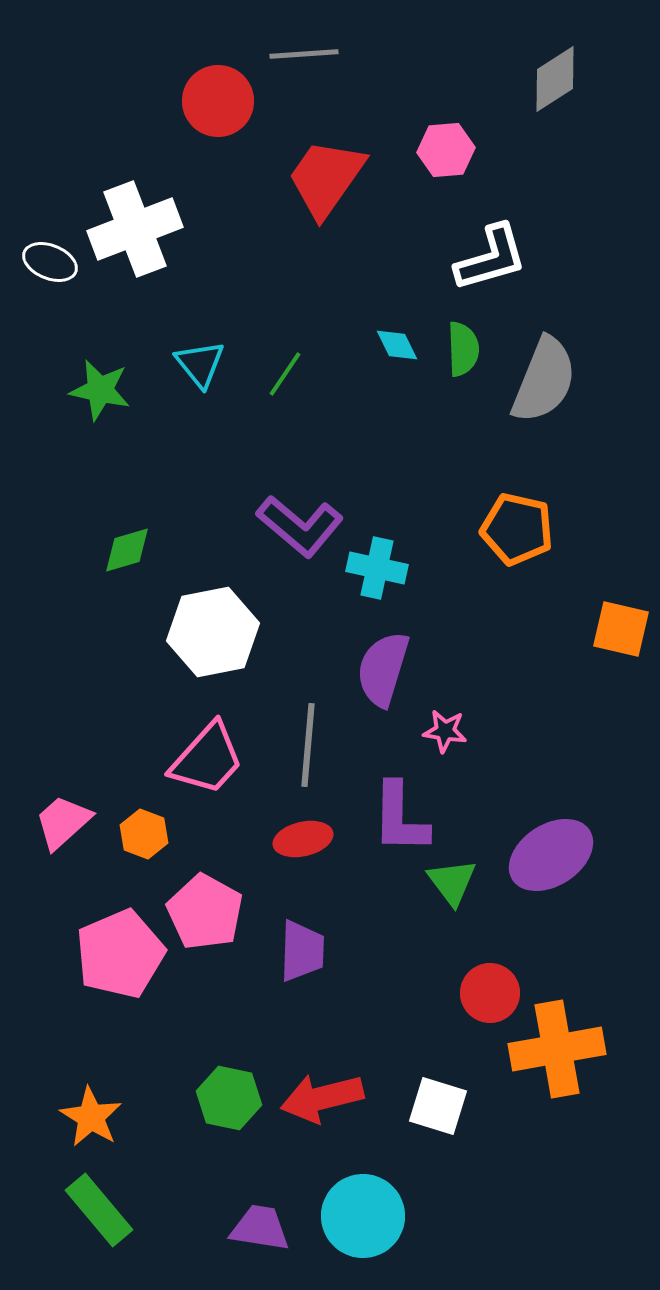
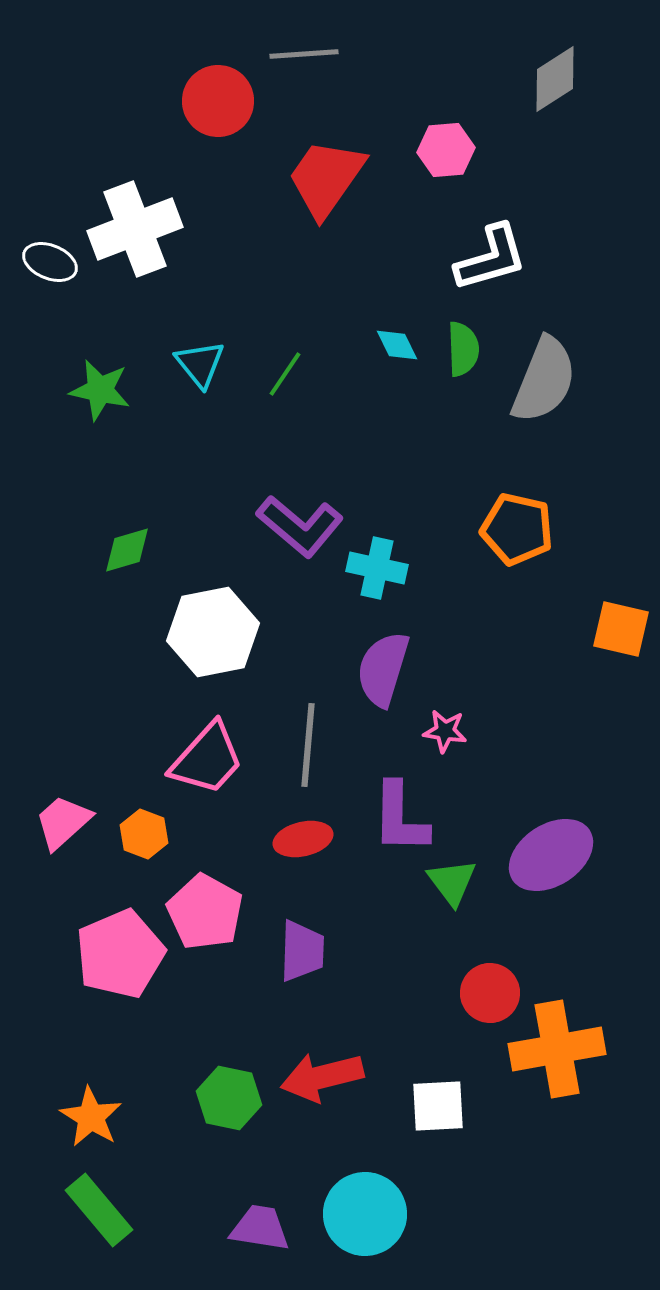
red arrow at (322, 1098): moved 21 px up
white square at (438, 1106): rotated 20 degrees counterclockwise
cyan circle at (363, 1216): moved 2 px right, 2 px up
